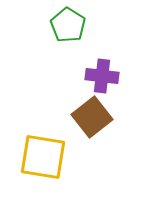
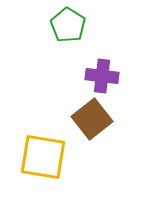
brown square: moved 2 px down
